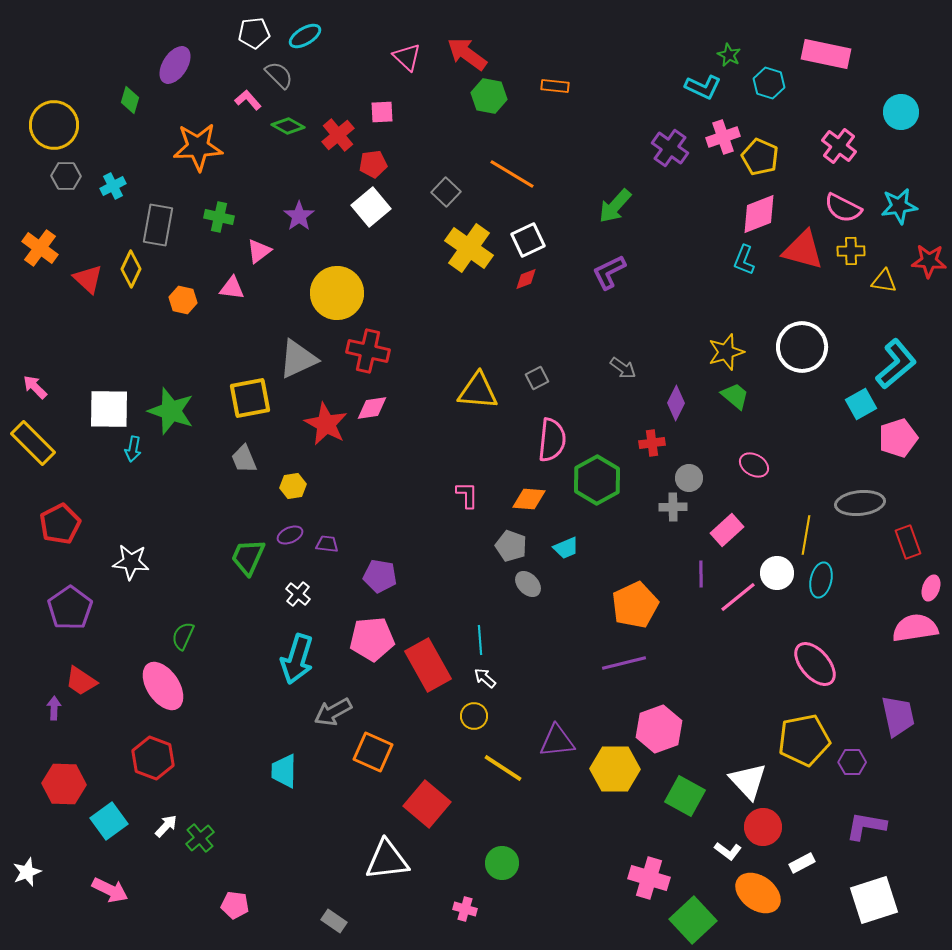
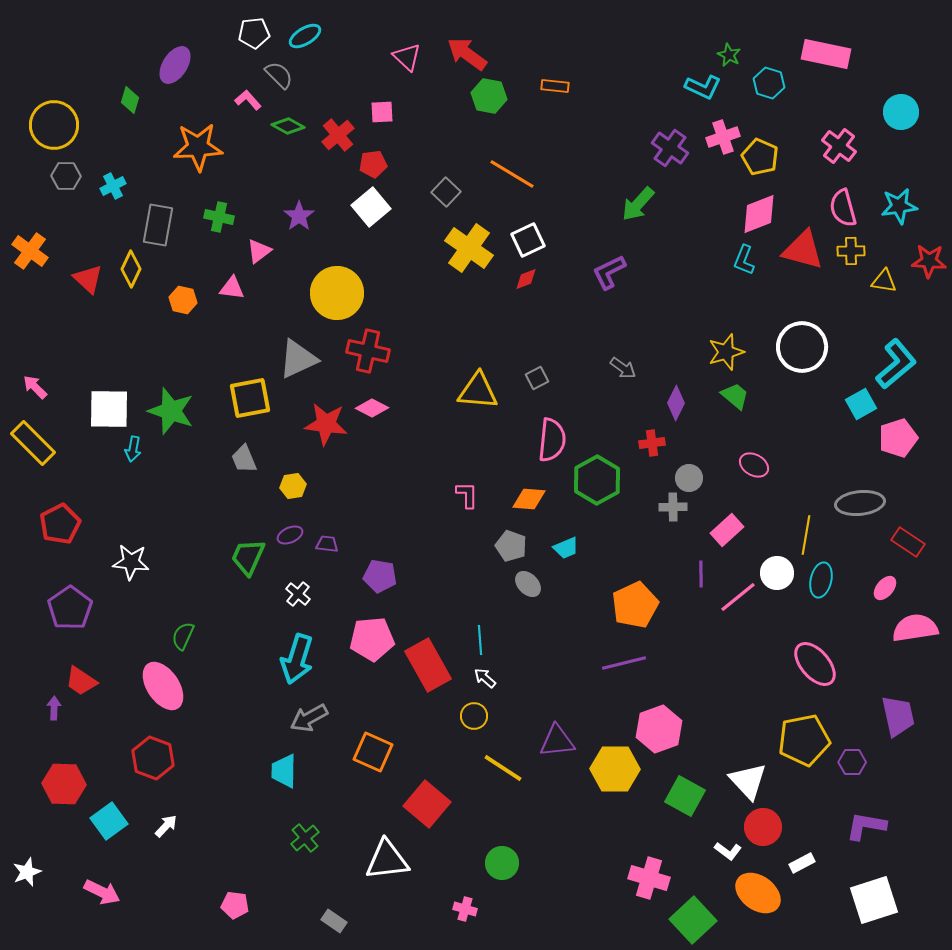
green arrow at (615, 206): moved 23 px right, 2 px up
pink semicircle at (843, 208): rotated 48 degrees clockwise
orange cross at (40, 248): moved 10 px left, 3 px down
pink diamond at (372, 408): rotated 36 degrees clockwise
red star at (326, 424): rotated 21 degrees counterclockwise
red rectangle at (908, 542): rotated 36 degrees counterclockwise
pink ellipse at (931, 588): moved 46 px left; rotated 20 degrees clockwise
gray arrow at (333, 712): moved 24 px left, 6 px down
green cross at (200, 838): moved 105 px right
pink arrow at (110, 890): moved 8 px left, 2 px down
